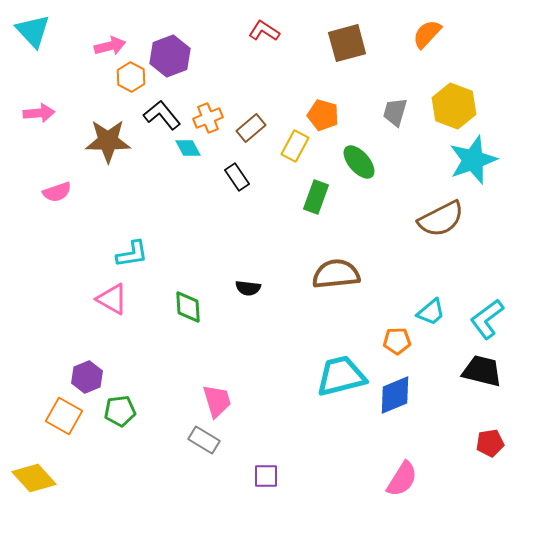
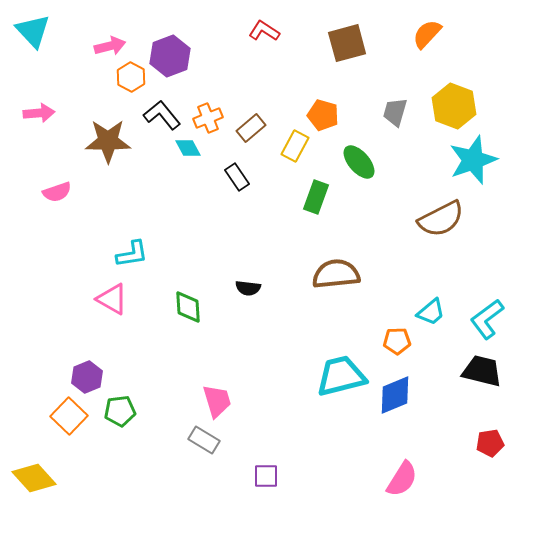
orange square at (64, 416): moved 5 px right; rotated 15 degrees clockwise
